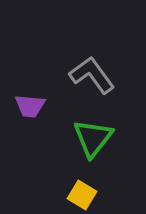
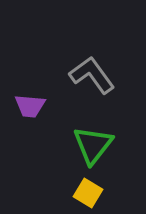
green triangle: moved 7 px down
yellow square: moved 6 px right, 2 px up
